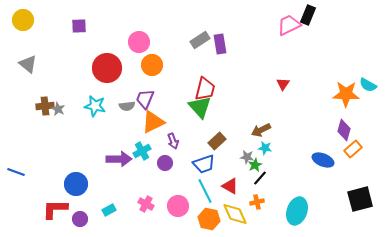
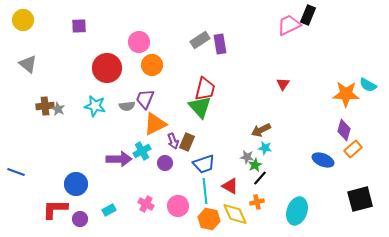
orange triangle at (153, 122): moved 2 px right, 2 px down
brown rectangle at (217, 141): moved 30 px left, 1 px down; rotated 24 degrees counterclockwise
cyan line at (205, 191): rotated 20 degrees clockwise
